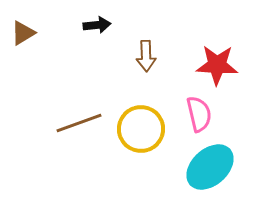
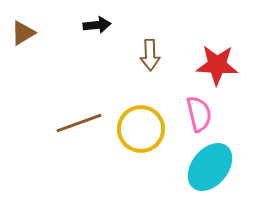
brown arrow: moved 4 px right, 1 px up
cyan ellipse: rotated 9 degrees counterclockwise
